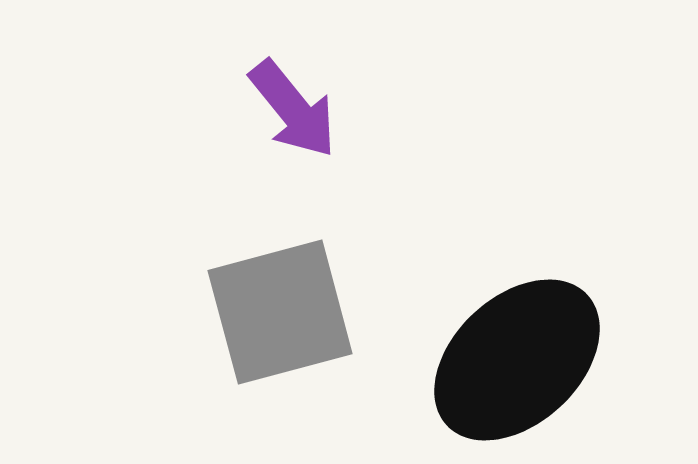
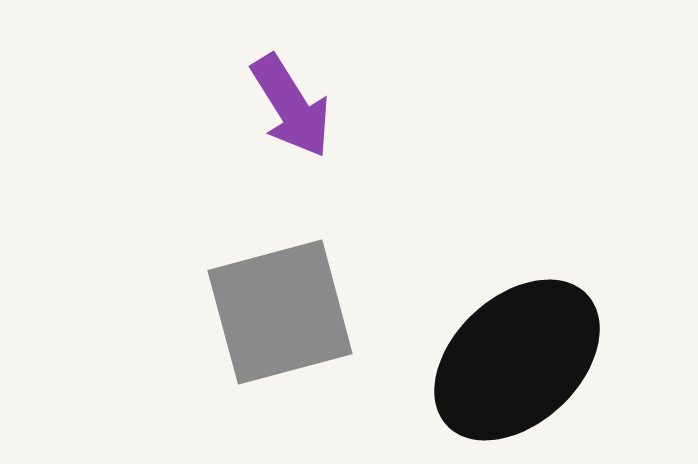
purple arrow: moved 2 px left, 3 px up; rotated 7 degrees clockwise
